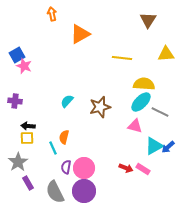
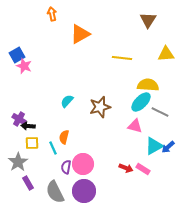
yellow semicircle: moved 4 px right, 1 px down
purple cross: moved 4 px right, 18 px down; rotated 24 degrees clockwise
yellow square: moved 5 px right, 5 px down
pink circle: moved 1 px left, 4 px up
